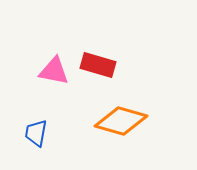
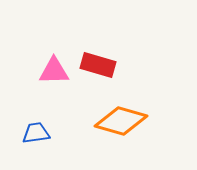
pink triangle: rotated 12 degrees counterclockwise
blue trapezoid: rotated 72 degrees clockwise
